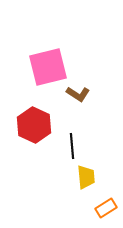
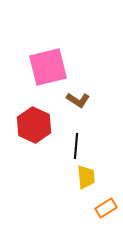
brown L-shape: moved 6 px down
black line: moved 4 px right; rotated 10 degrees clockwise
